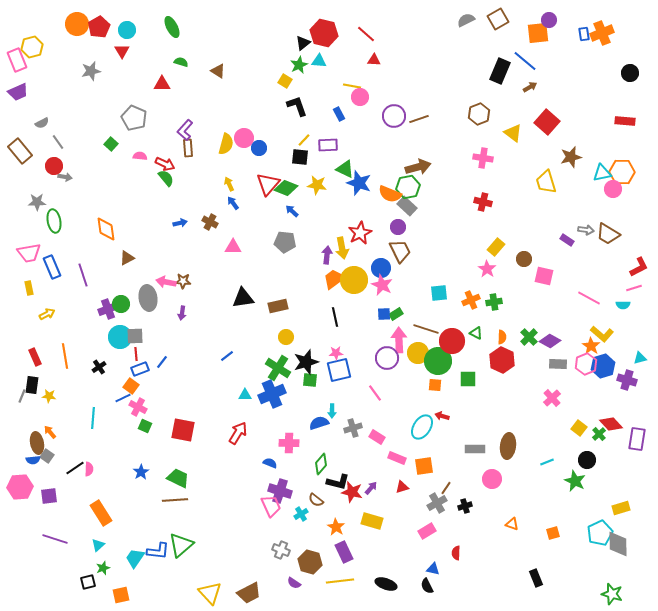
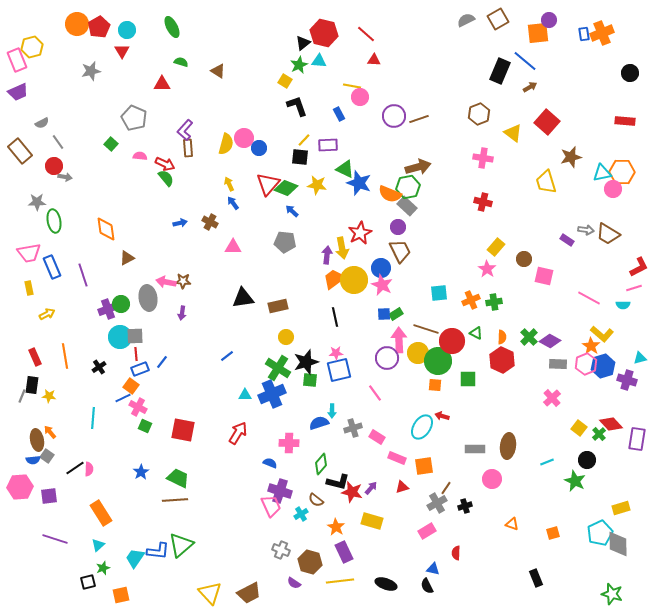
brown ellipse at (37, 443): moved 3 px up
